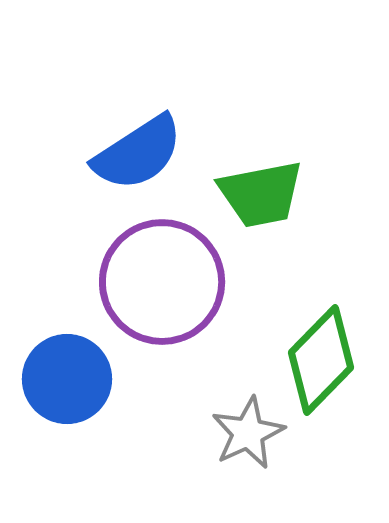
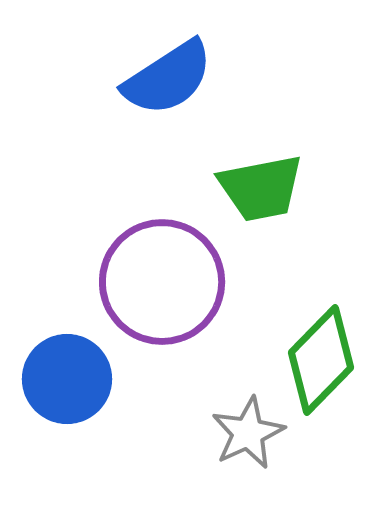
blue semicircle: moved 30 px right, 75 px up
green trapezoid: moved 6 px up
